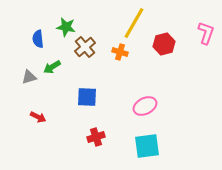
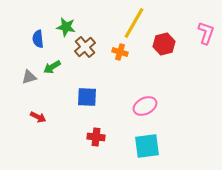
red cross: rotated 24 degrees clockwise
